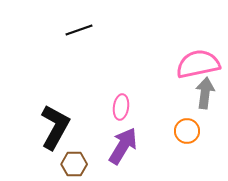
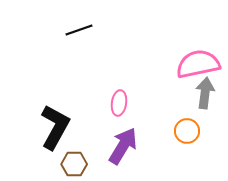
pink ellipse: moved 2 px left, 4 px up
